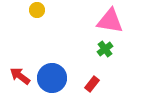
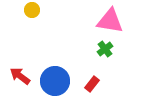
yellow circle: moved 5 px left
blue circle: moved 3 px right, 3 px down
